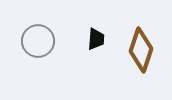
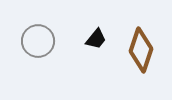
black trapezoid: rotated 35 degrees clockwise
